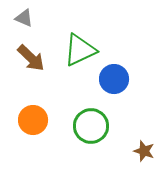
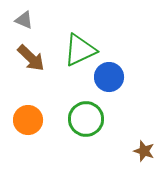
gray triangle: moved 2 px down
blue circle: moved 5 px left, 2 px up
orange circle: moved 5 px left
green circle: moved 5 px left, 7 px up
